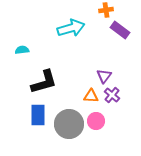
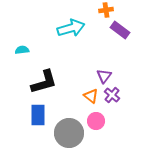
orange triangle: rotated 35 degrees clockwise
gray circle: moved 9 px down
